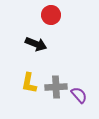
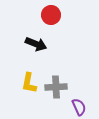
purple semicircle: moved 12 px down; rotated 18 degrees clockwise
